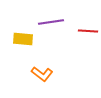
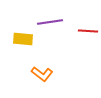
purple line: moved 1 px left
